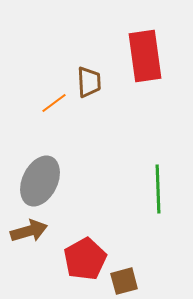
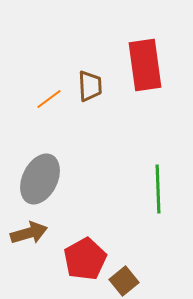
red rectangle: moved 9 px down
brown trapezoid: moved 1 px right, 4 px down
orange line: moved 5 px left, 4 px up
gray ellipse: moved 2 px up
brown arrow: moved 2 px down
brown square: rotated 24 degrees counterclockwise
